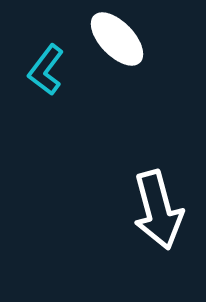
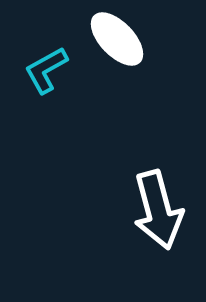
cyan L-shape: rotated 24 degrees clockwise
